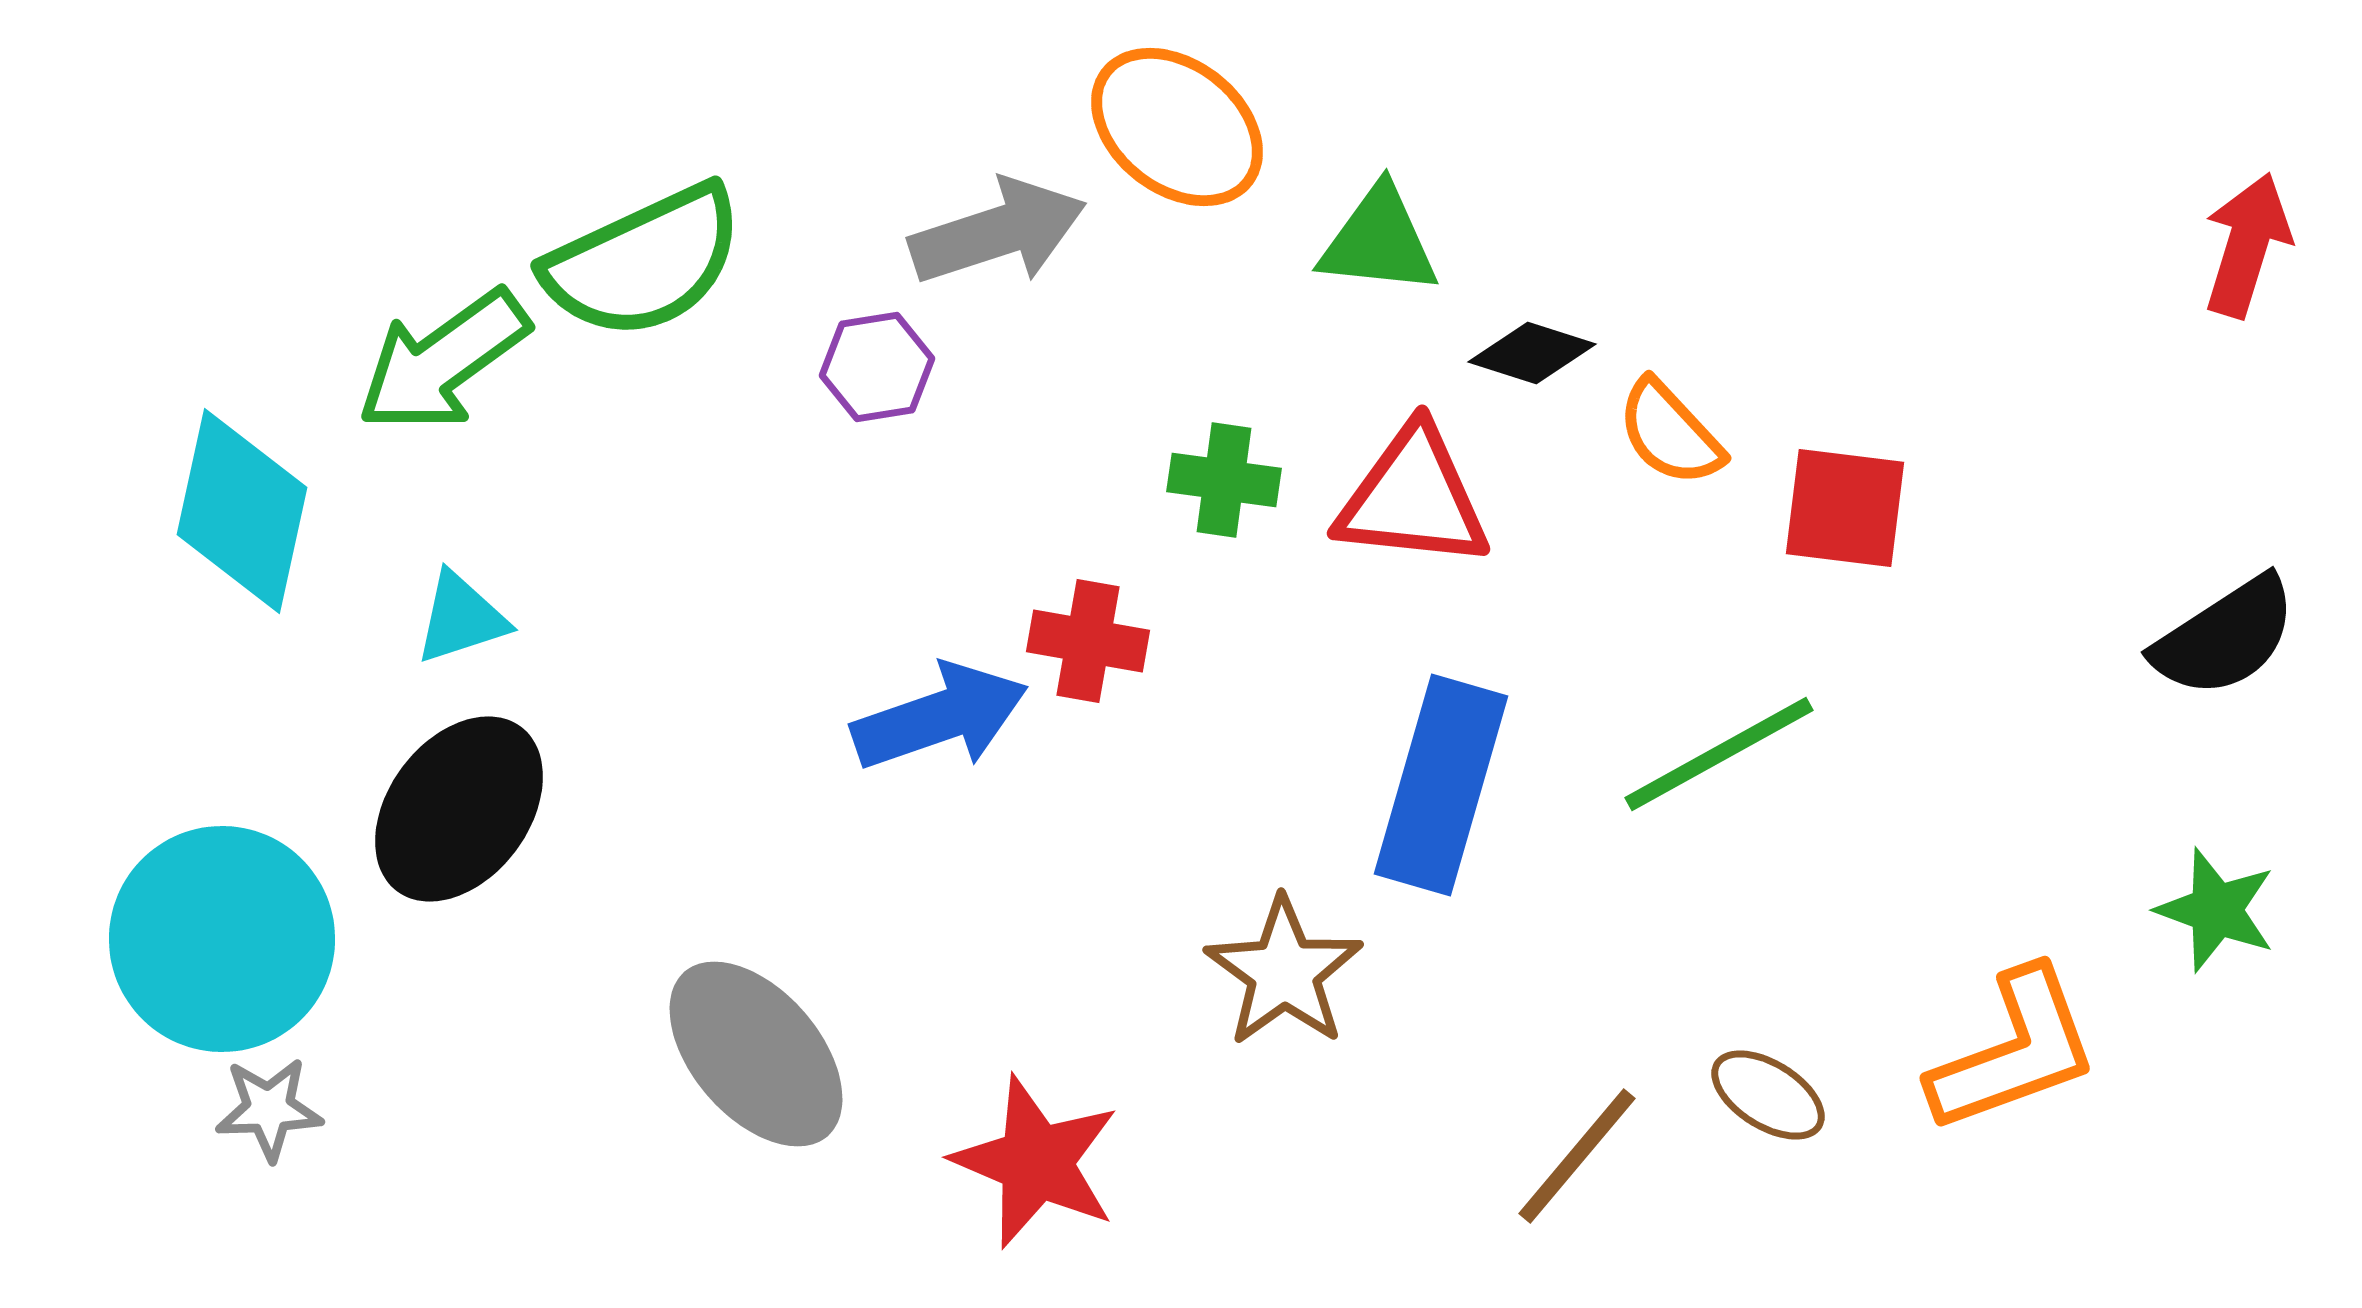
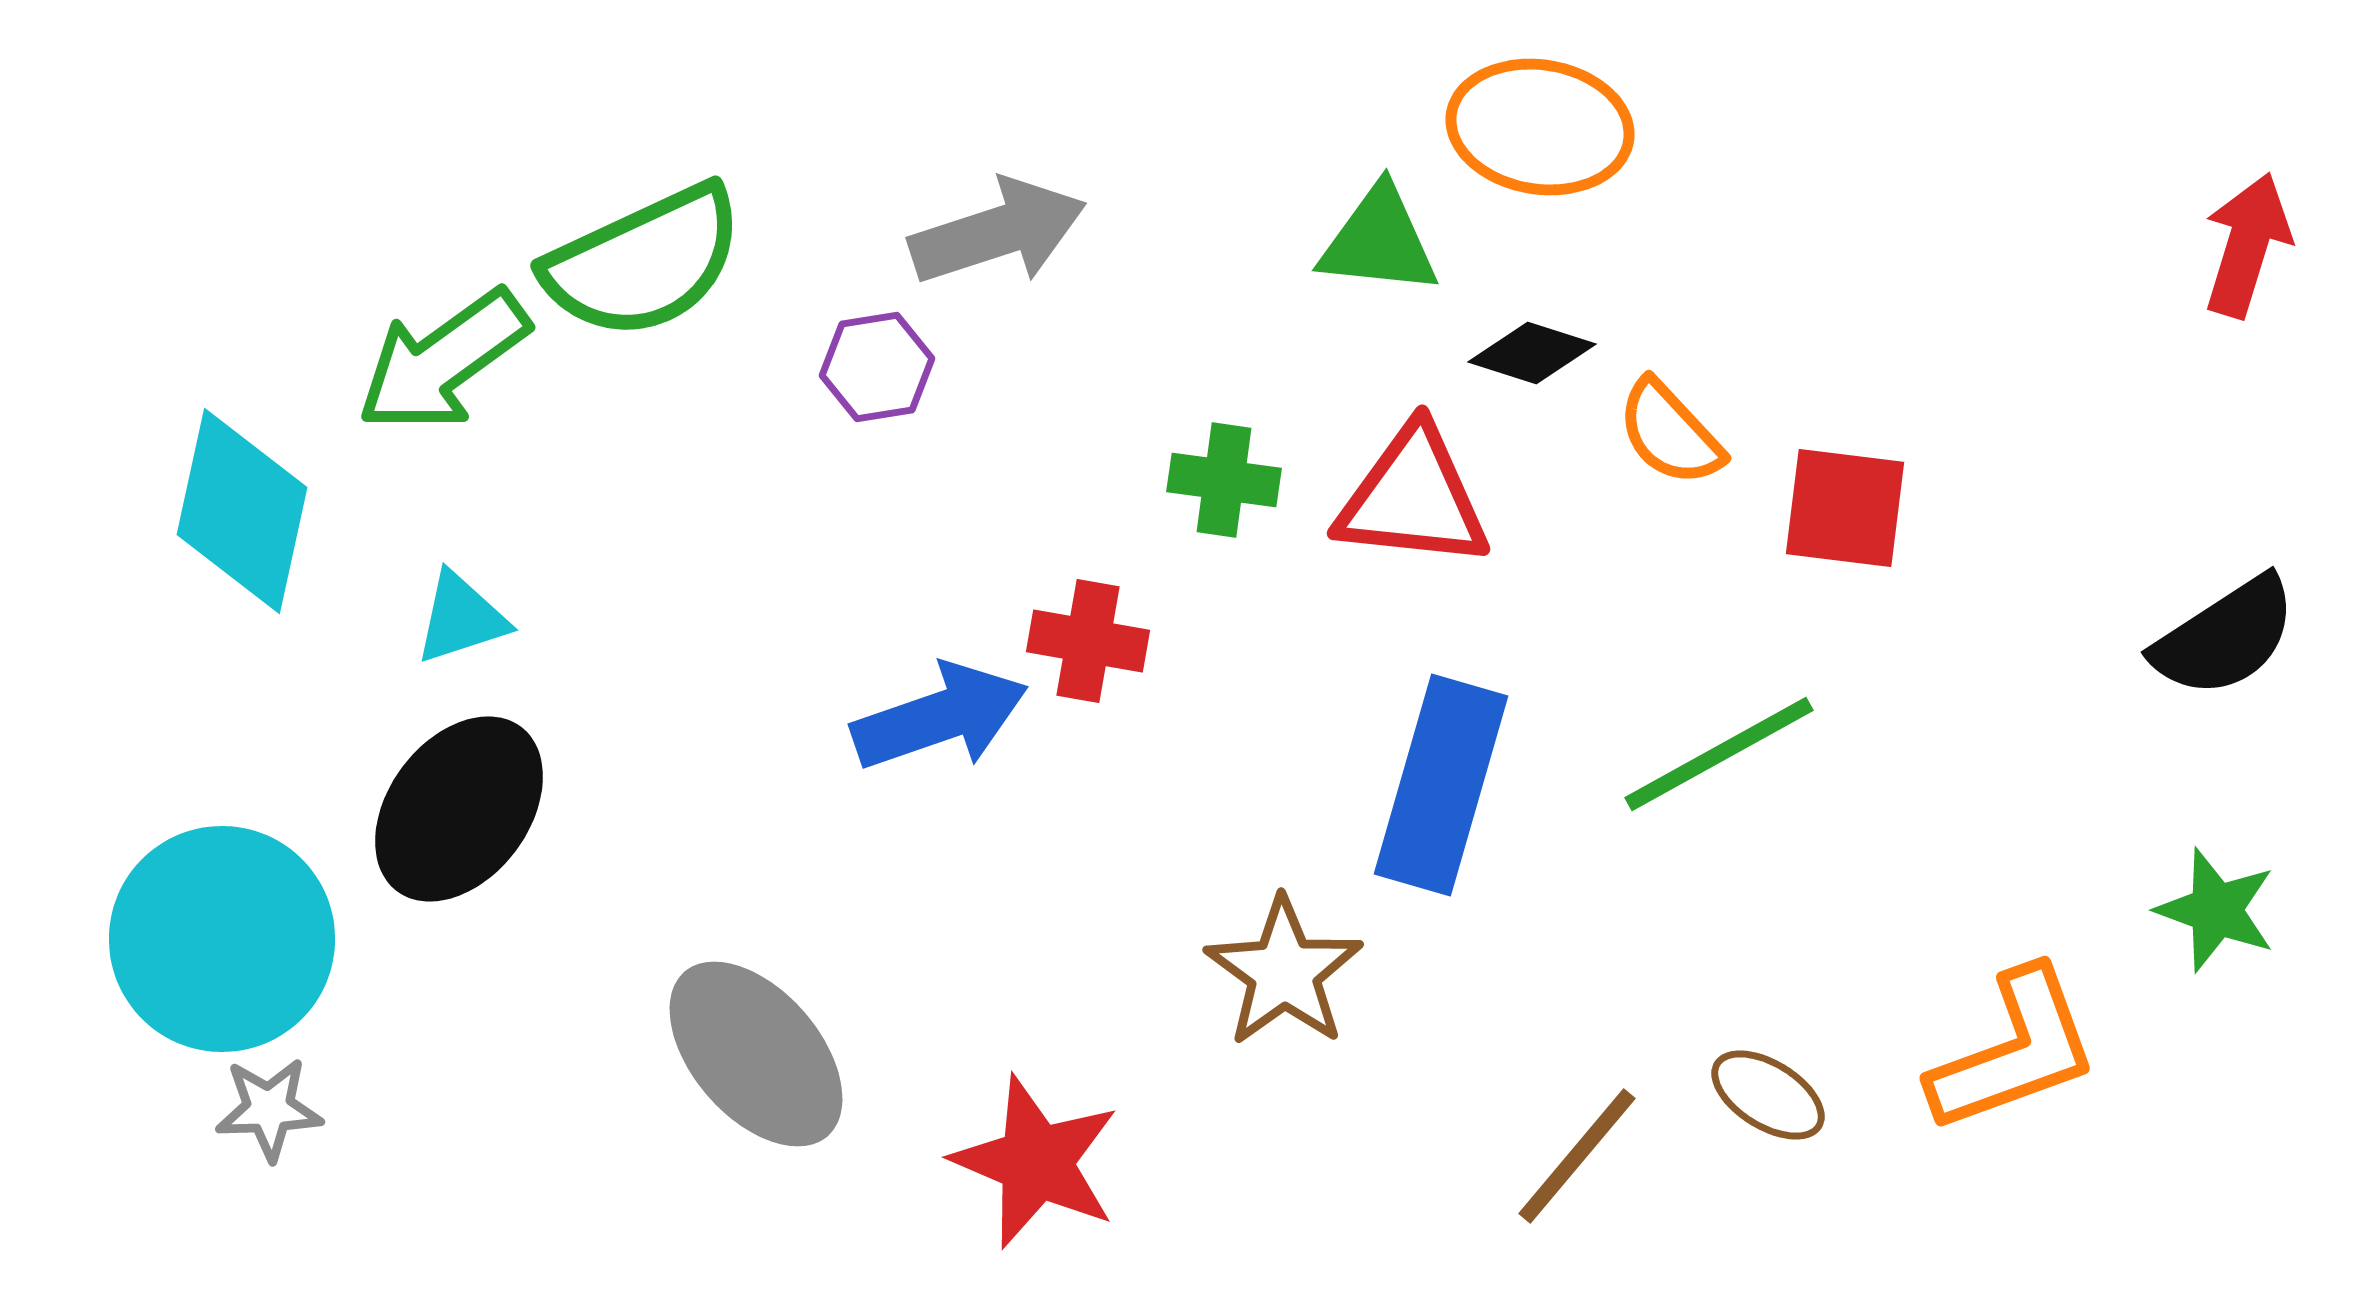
orange ellipse: moved 363 px right; rotated 29 degrees counterclockwise
